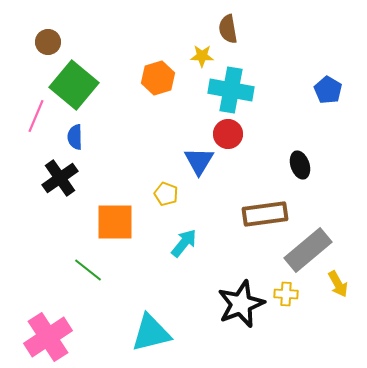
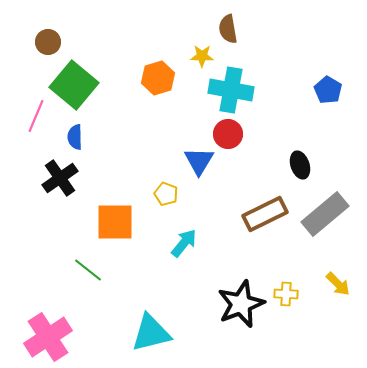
brown rectangle: rotated 18 degrees counterclockwise
gray rectangle: moved 17 px right, 36 px up
yellow arrow: rotated 16 degrees counterclockwise
